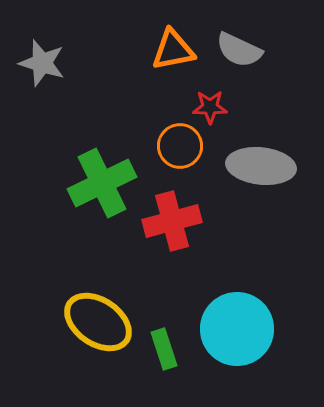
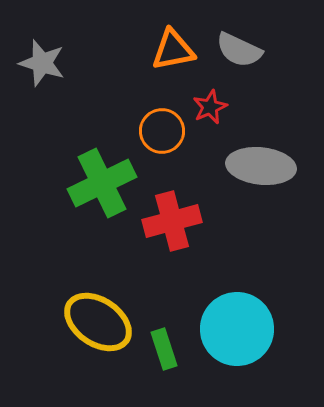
red star: rotated 24 degrees counterclockwise
orange circle: moved 18 px left, 15 px up
